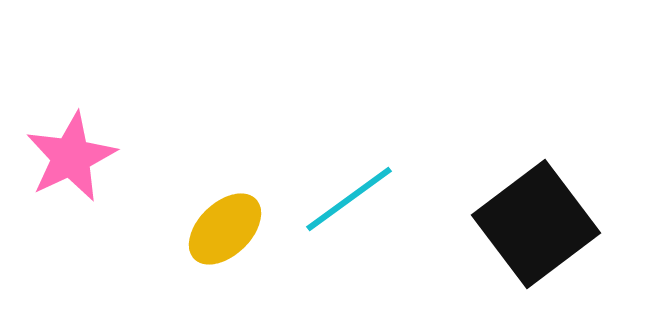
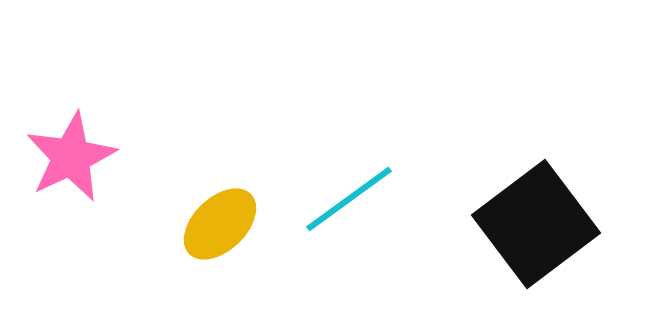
yellow ellipse: moved 5 px left, 5 px up
